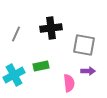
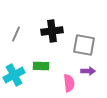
black cross: moved 1 px right, 3 px down
green rectangle: rotated 14 degrees clockwise
